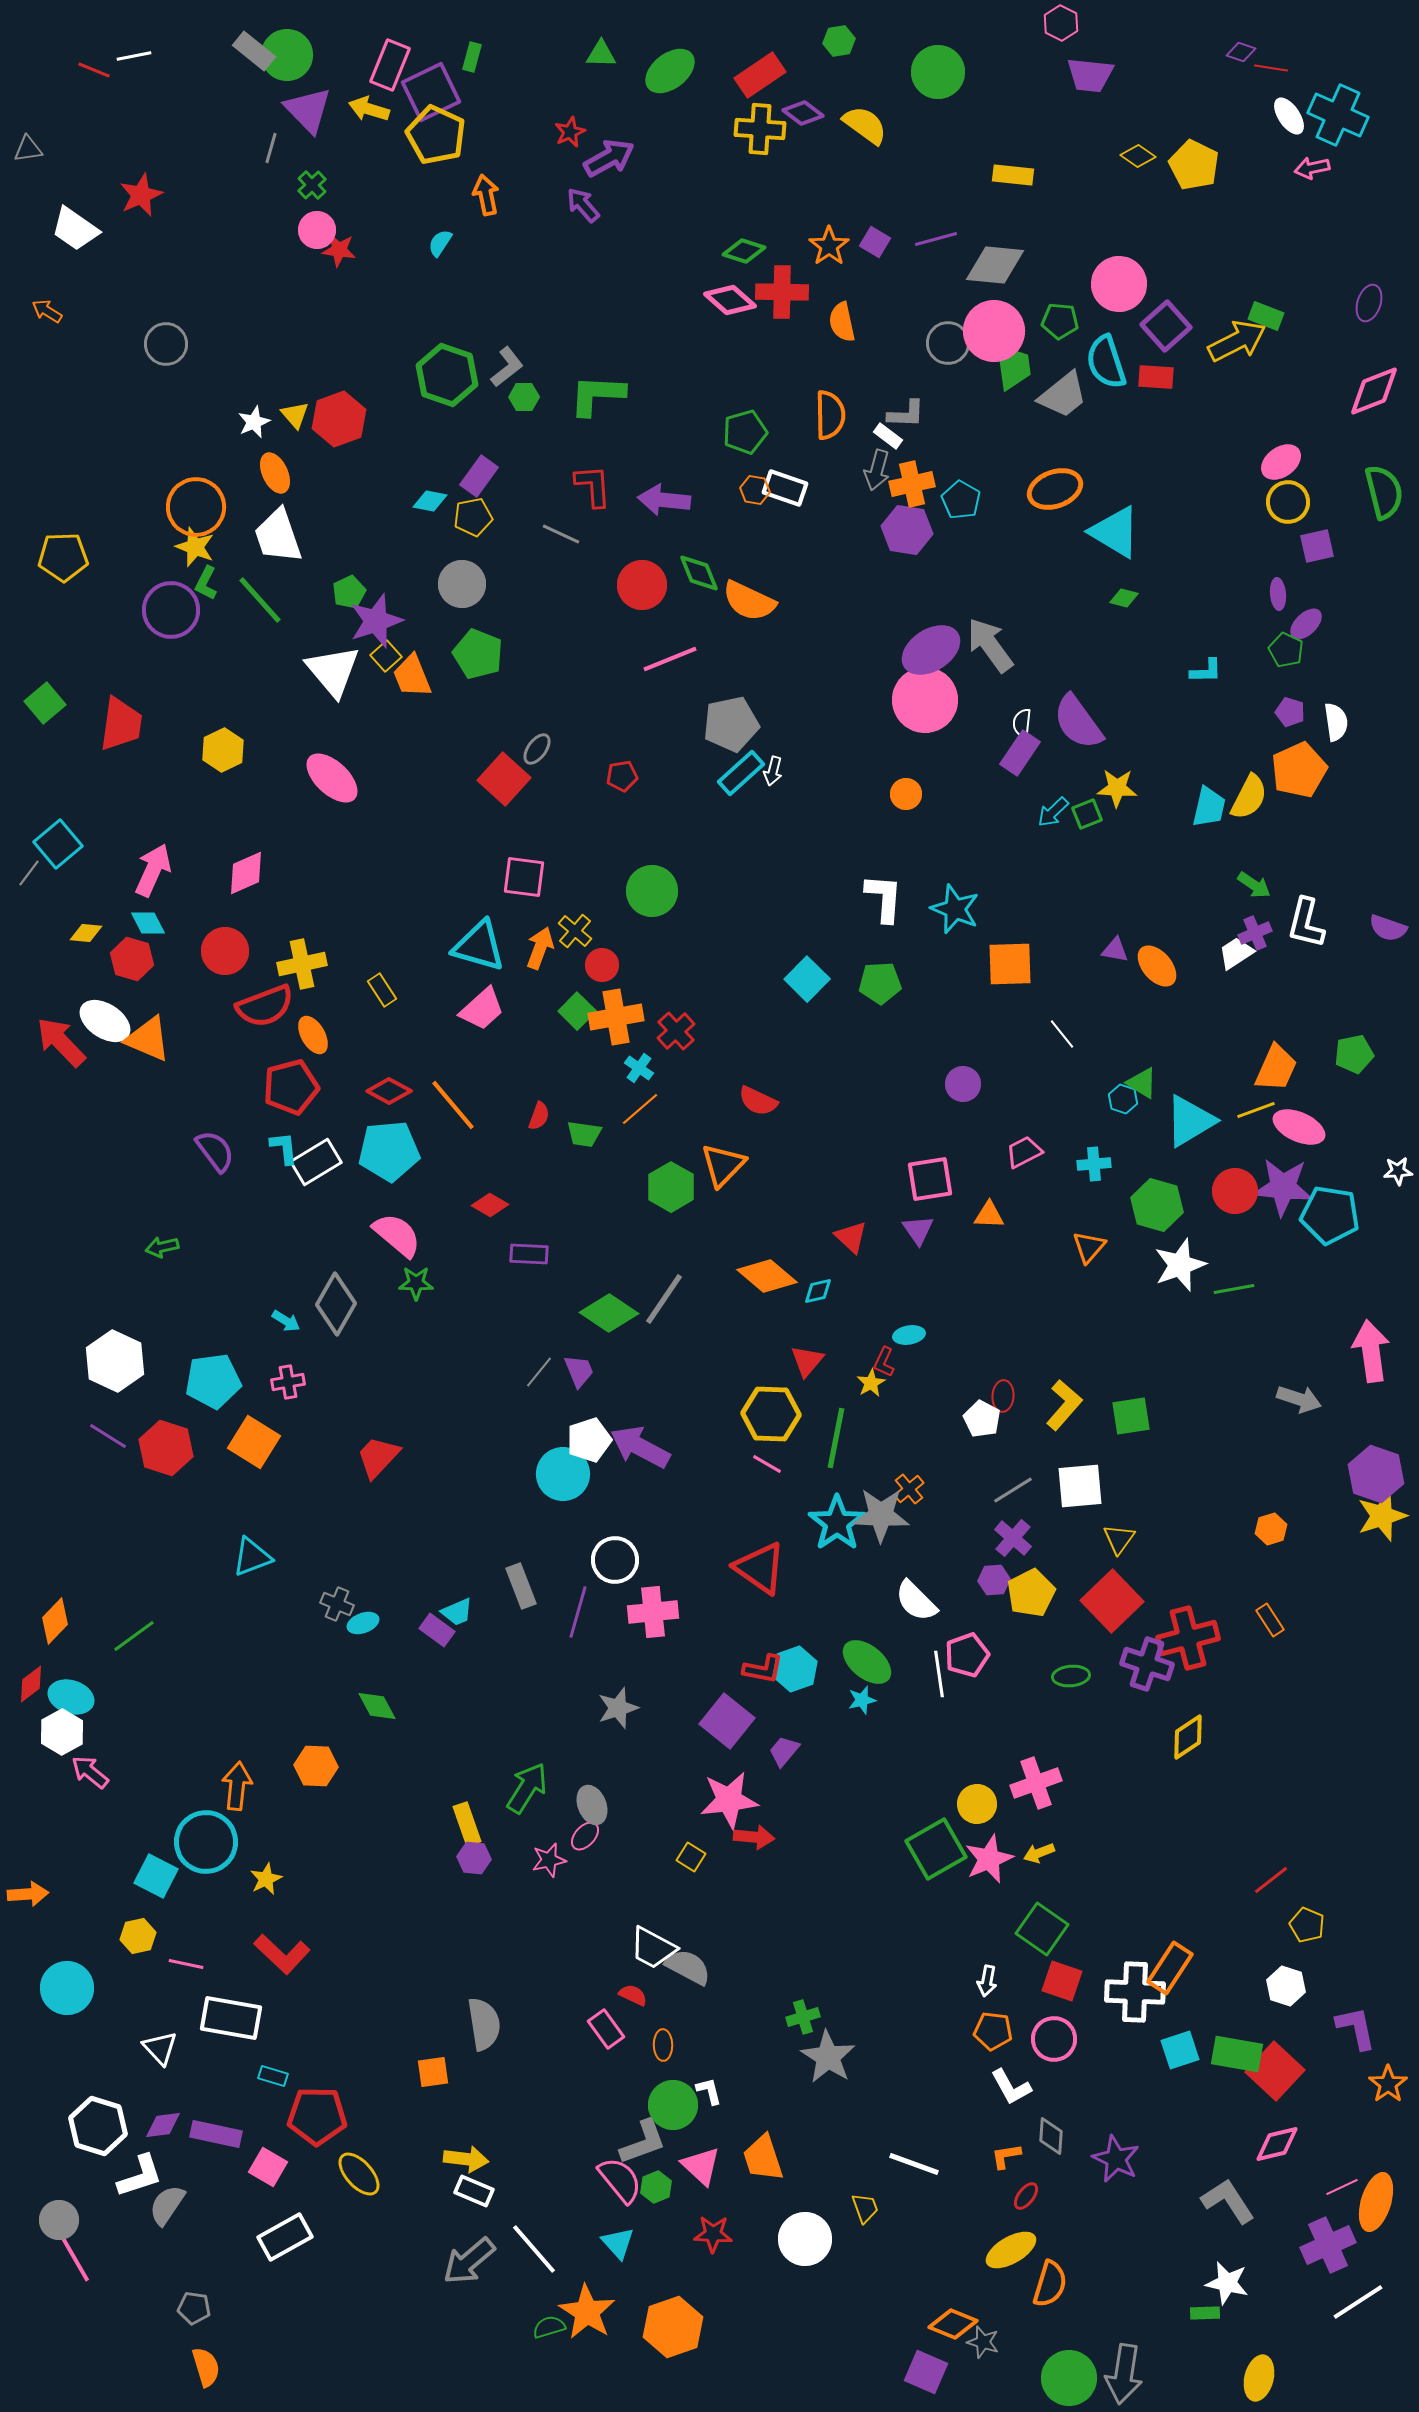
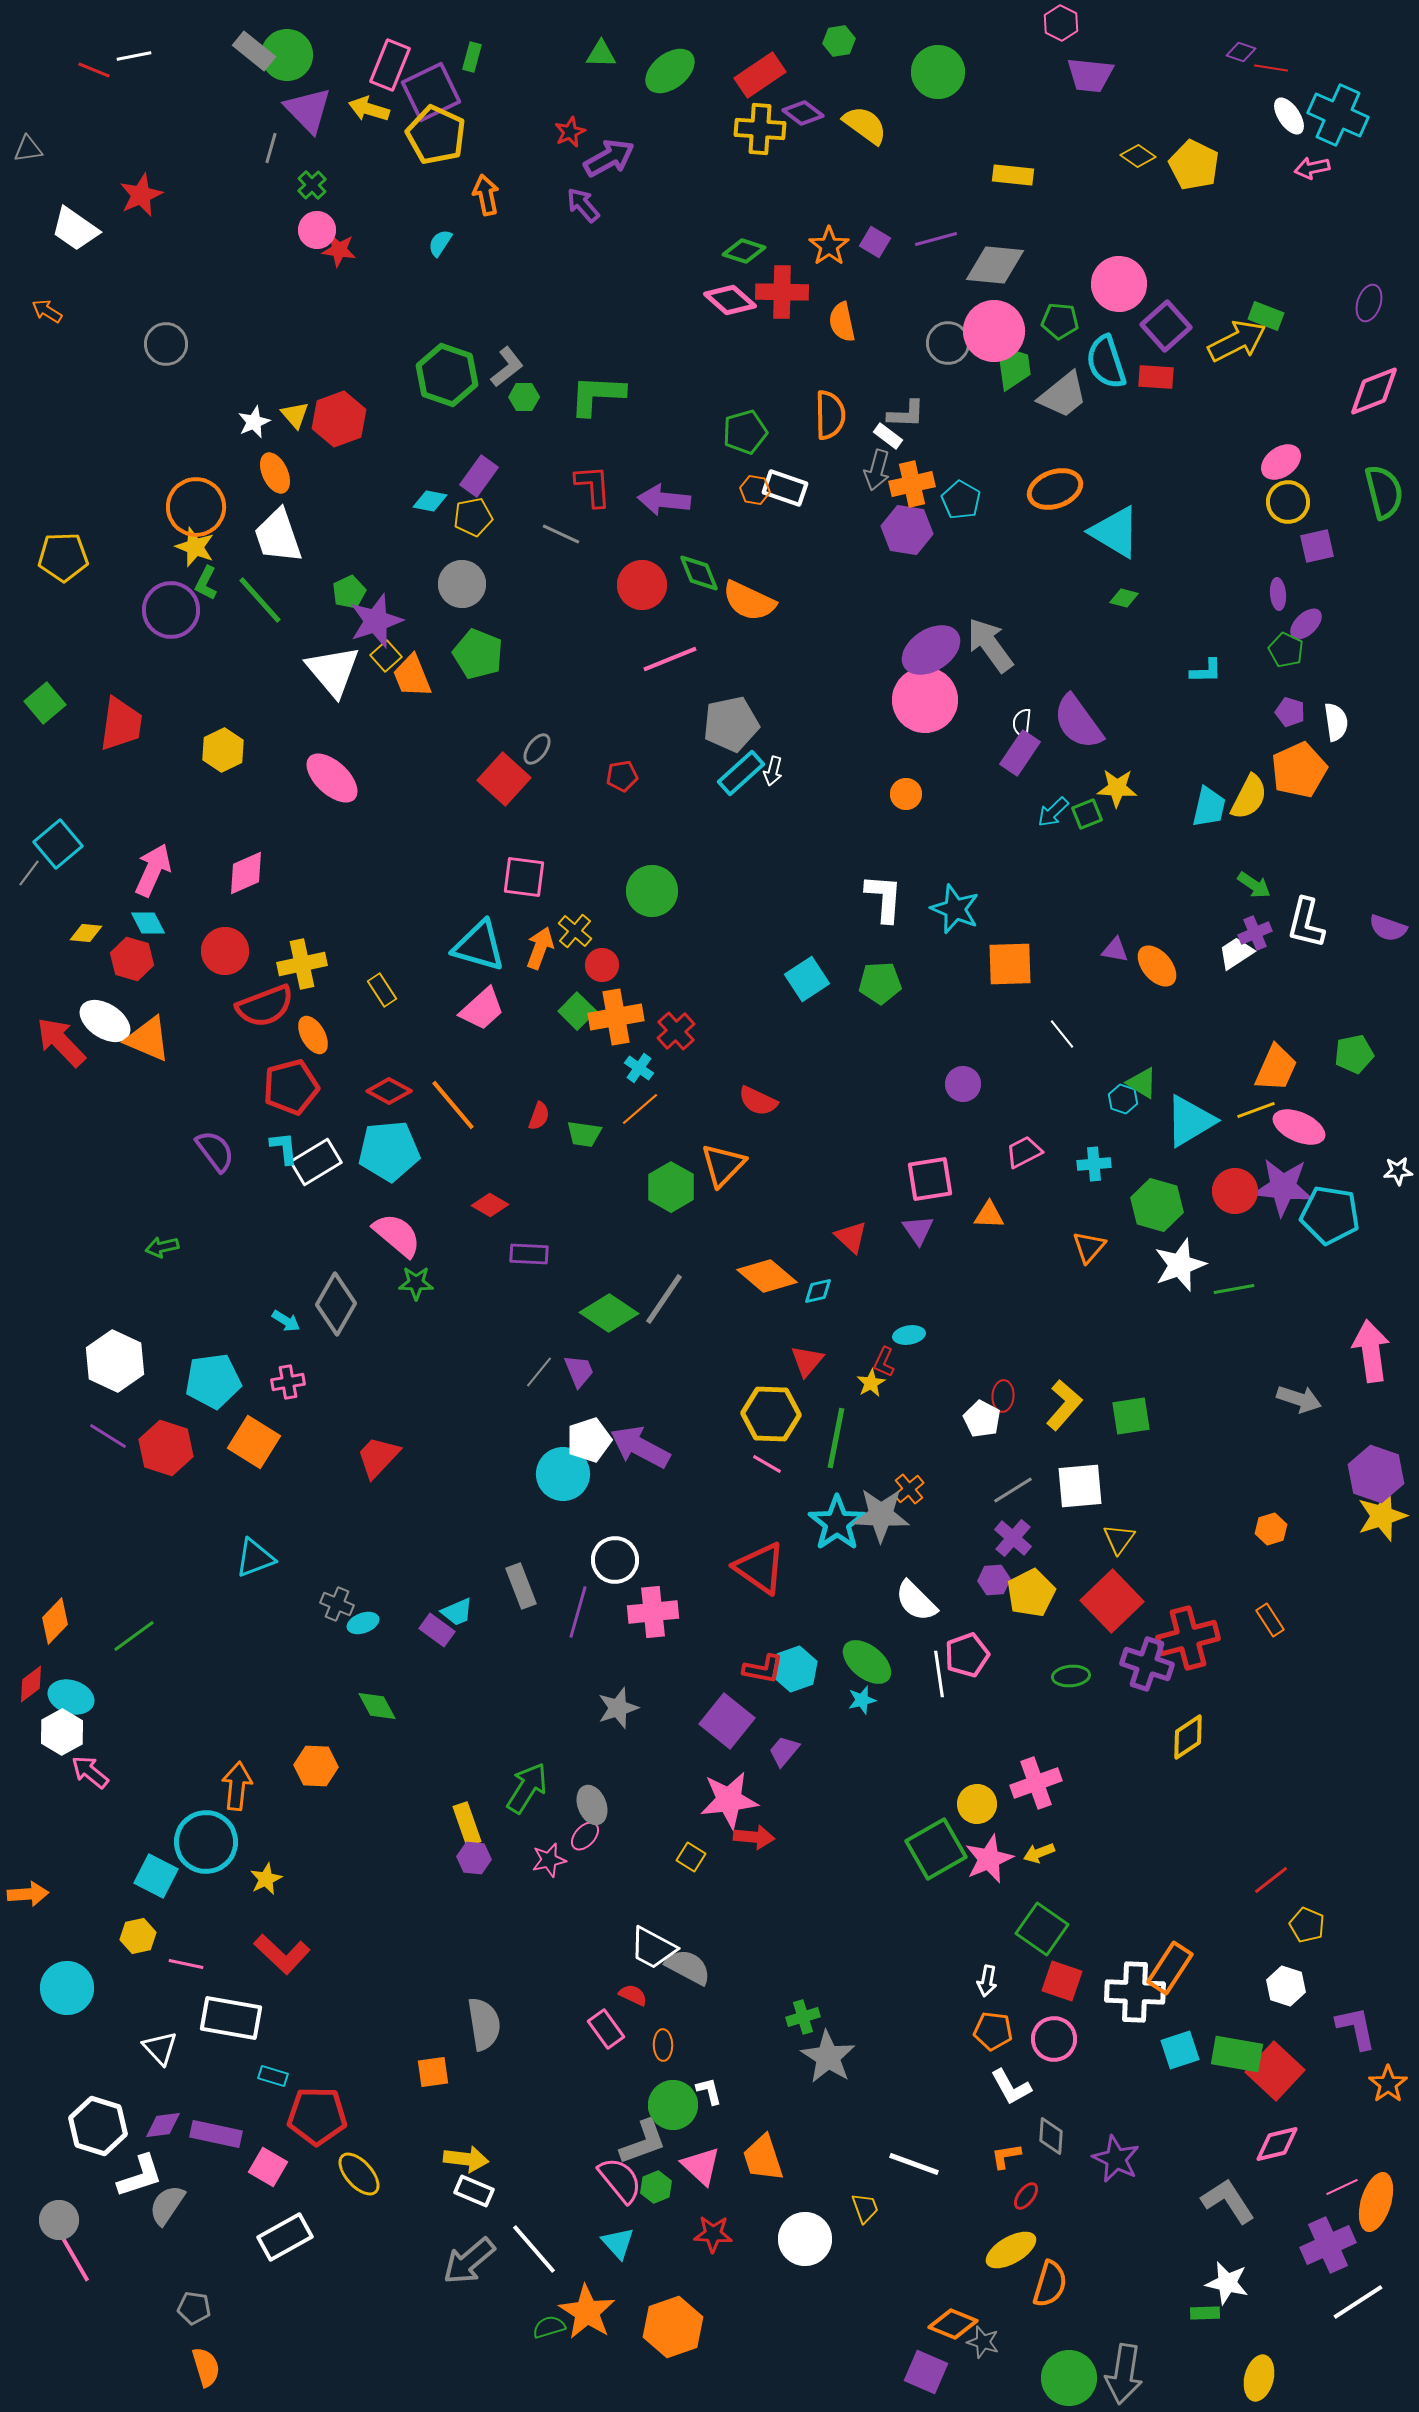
cyan square at (807, 979): rotated 12 degrees clockwise
cyan triangle at (252, 1557): moved 3 px right, 1 px down
